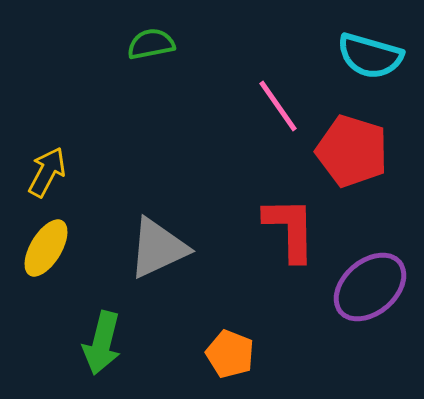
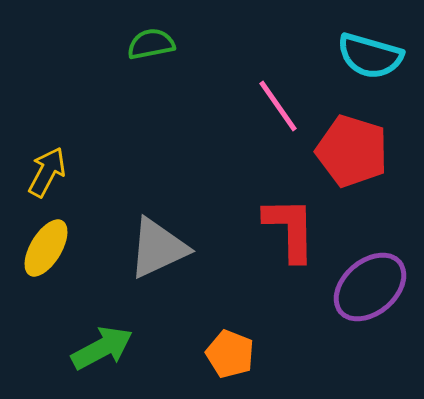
green arrow: moved 5 px down; rotated 132 degrees counterclockwise
